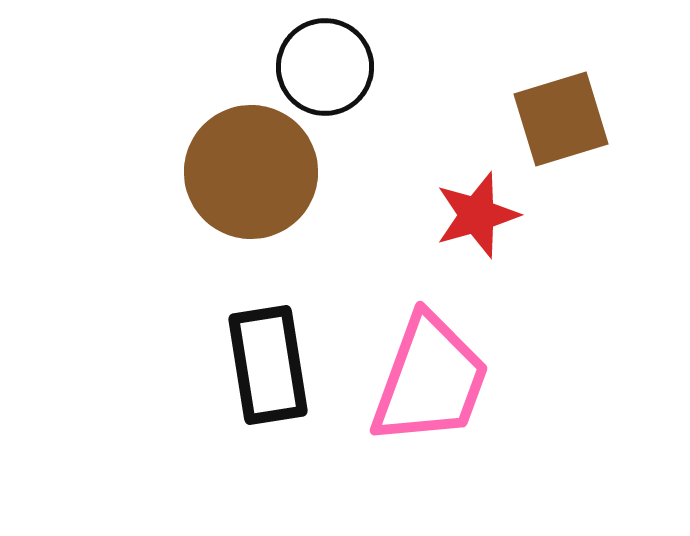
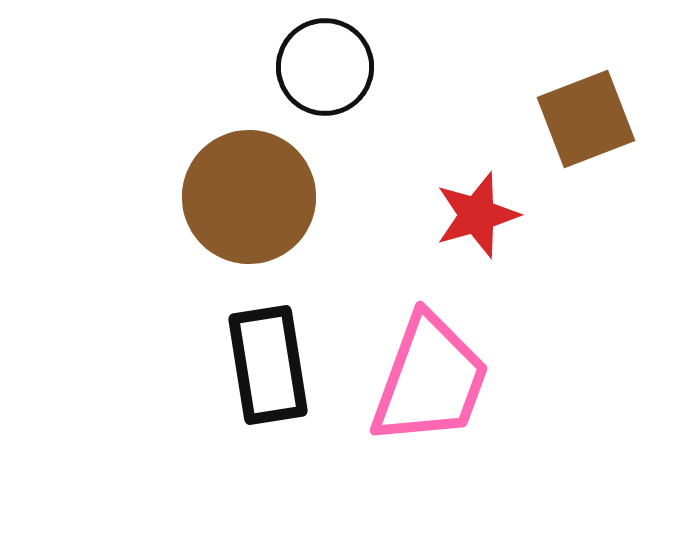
brown square: moved 25 px right; rotated 4 degrees counterclockwise
brown circle: moved 2 px left, 25 px down
